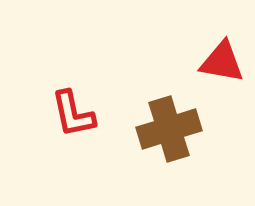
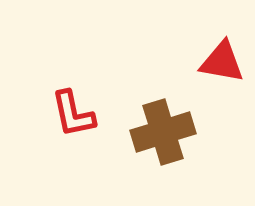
brown cross: moved 6 px left, 3 px down
